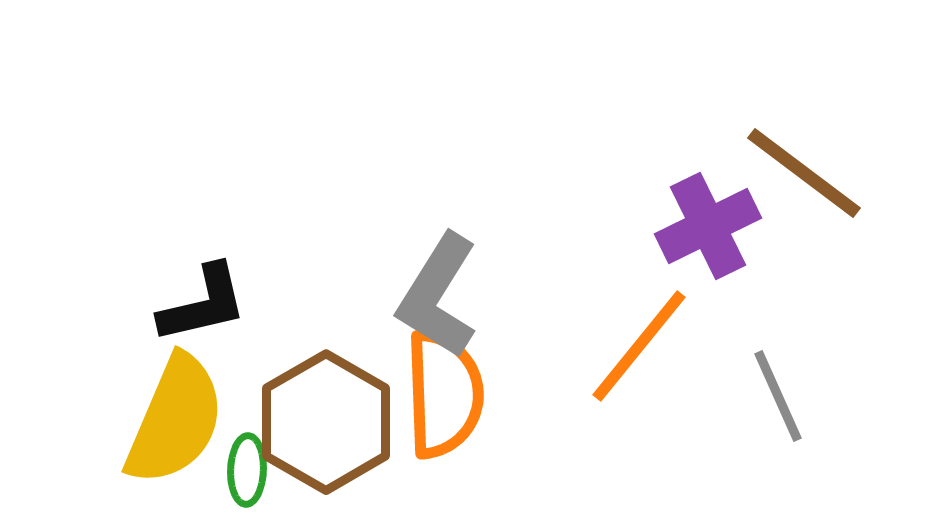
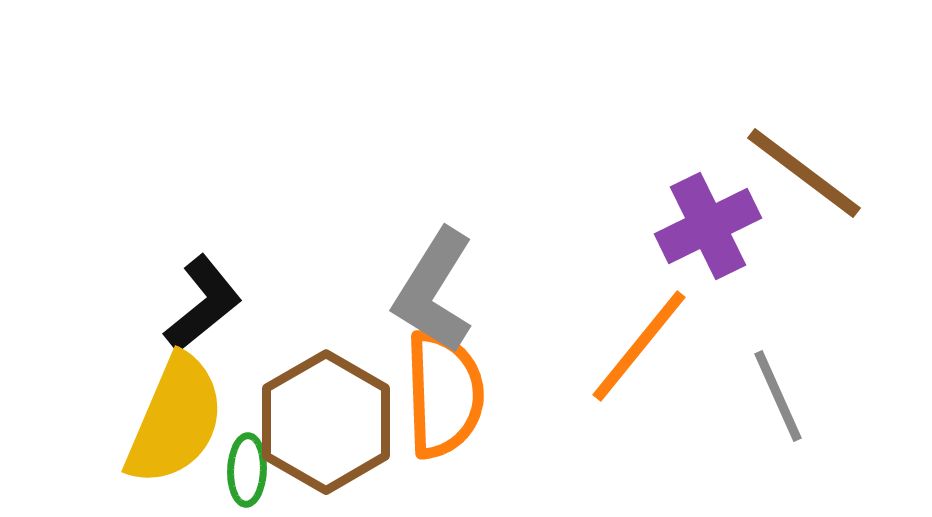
gray L-shape: moved 4 px left, 5 px up
black L-shape: rotated 26 degrees counterclockwise
